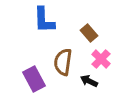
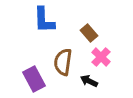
pink cross: moved 2 px up
